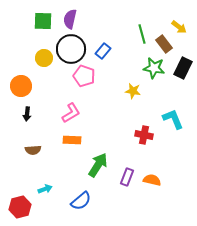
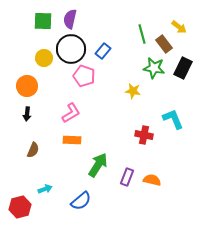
orange circle: moved 6 px right
brown semicircle: rotated 63 degrees counterclockwise
